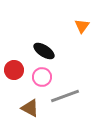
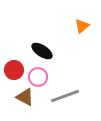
orange triangle: rotated 14 degrees clockwise
black ellipse: moved 2 px left
pink circle: moved 4 px left
brown triangle: moved 5 px left, 11 px up
